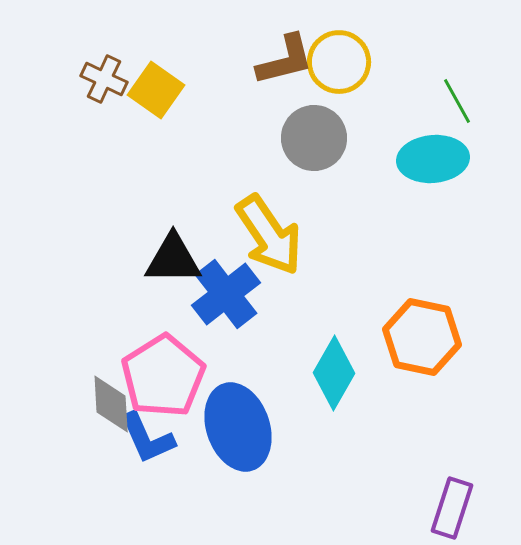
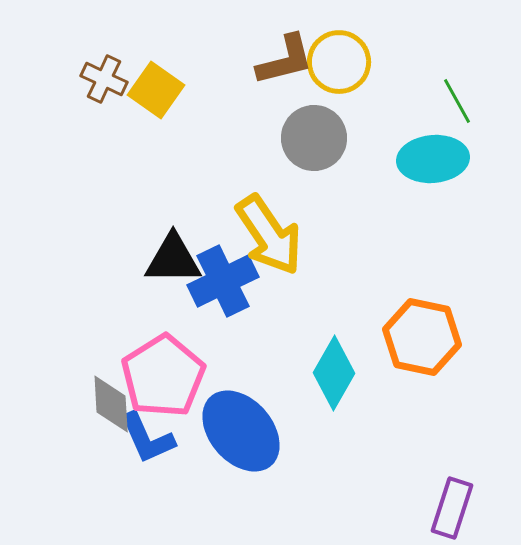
blue cross: moved 3 px left, 13 px up; rotated 12 degrees clockwise
blue ellipse: moved 3 px right, 4 px down; rotated 22 degrees counterclockwise
